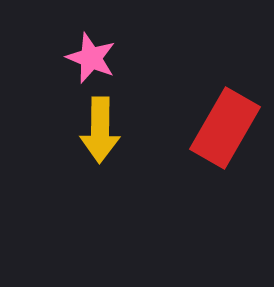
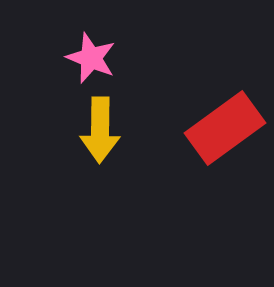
red rectangle: rotated 24 degrees clockwise
